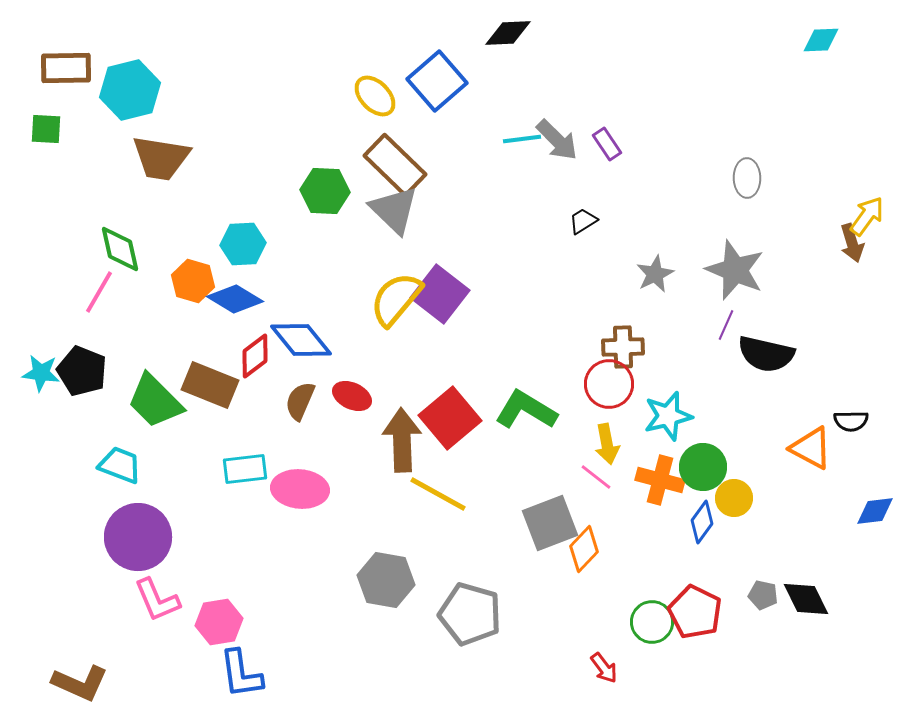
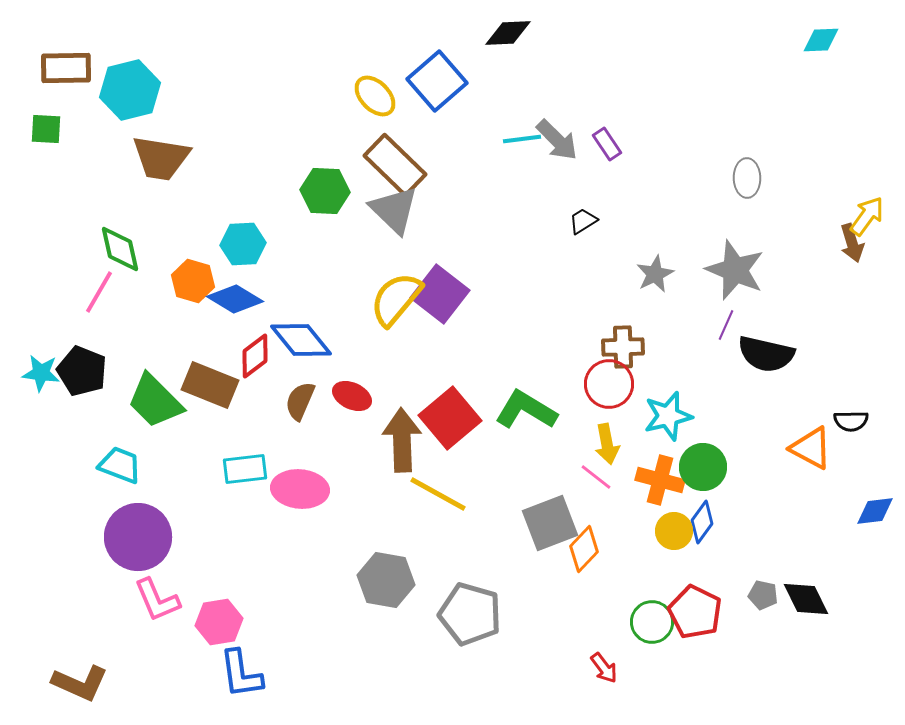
yellow circle at (734, 498): moved 60 px left, 33 px down
